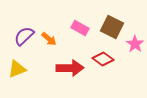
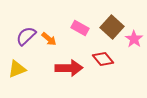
brown square: rotated 15 degrees clockwise
purple semicircle: moved 2 px right
pink star: moved 1 px left, 5 px up
red diamond: rotated 15 degrees clockwise
red arrow: moved 1 px left
